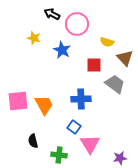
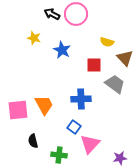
pink circle: moved 1 px left, 10 px up
pink square: moved 9 px down
pink triangle: rotated 15 degrees clockwise
